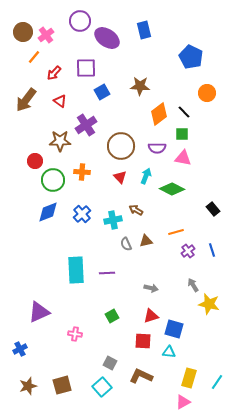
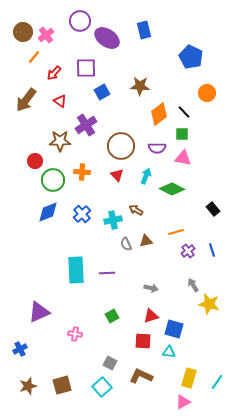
red triangle at (120, 177): moved 3 px left, 2 px up
